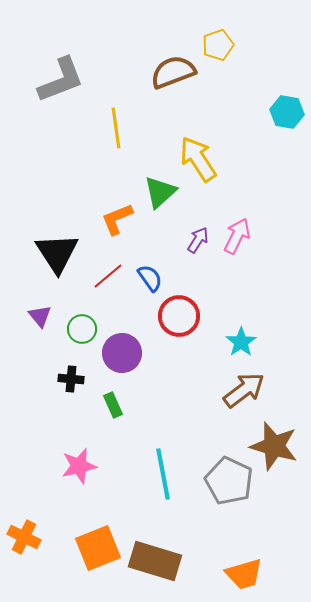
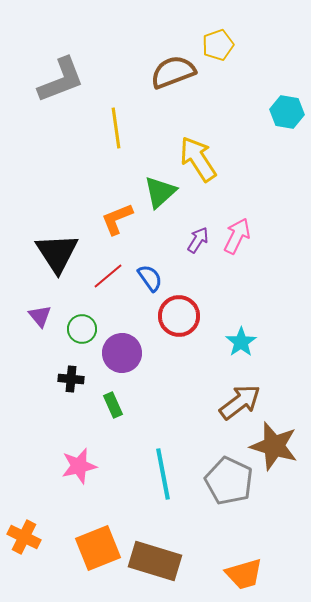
brown arrow: moved 4 px left, 12 px down
